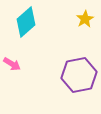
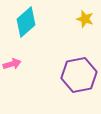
yellow star: rotated 24 degrees counterclockwise
pink arrow: rotated 48 degrees counterclockwise
